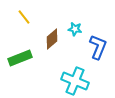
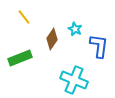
cyan star: rotated 16 degrees clockwise
brown diamond: rotated 15 degrees counterclockwise
blue L-shape: moved 1 px right, 1 px up; rotated 15 degrees counterclockwise
cyan cross: moved 1 px left, 1 px up
